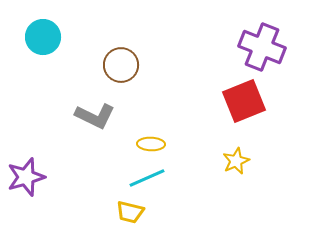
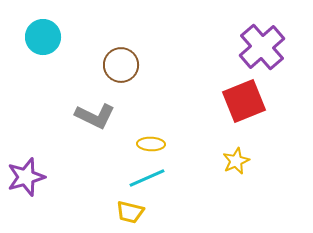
purple cross: rotated 27 degrees clockwise
